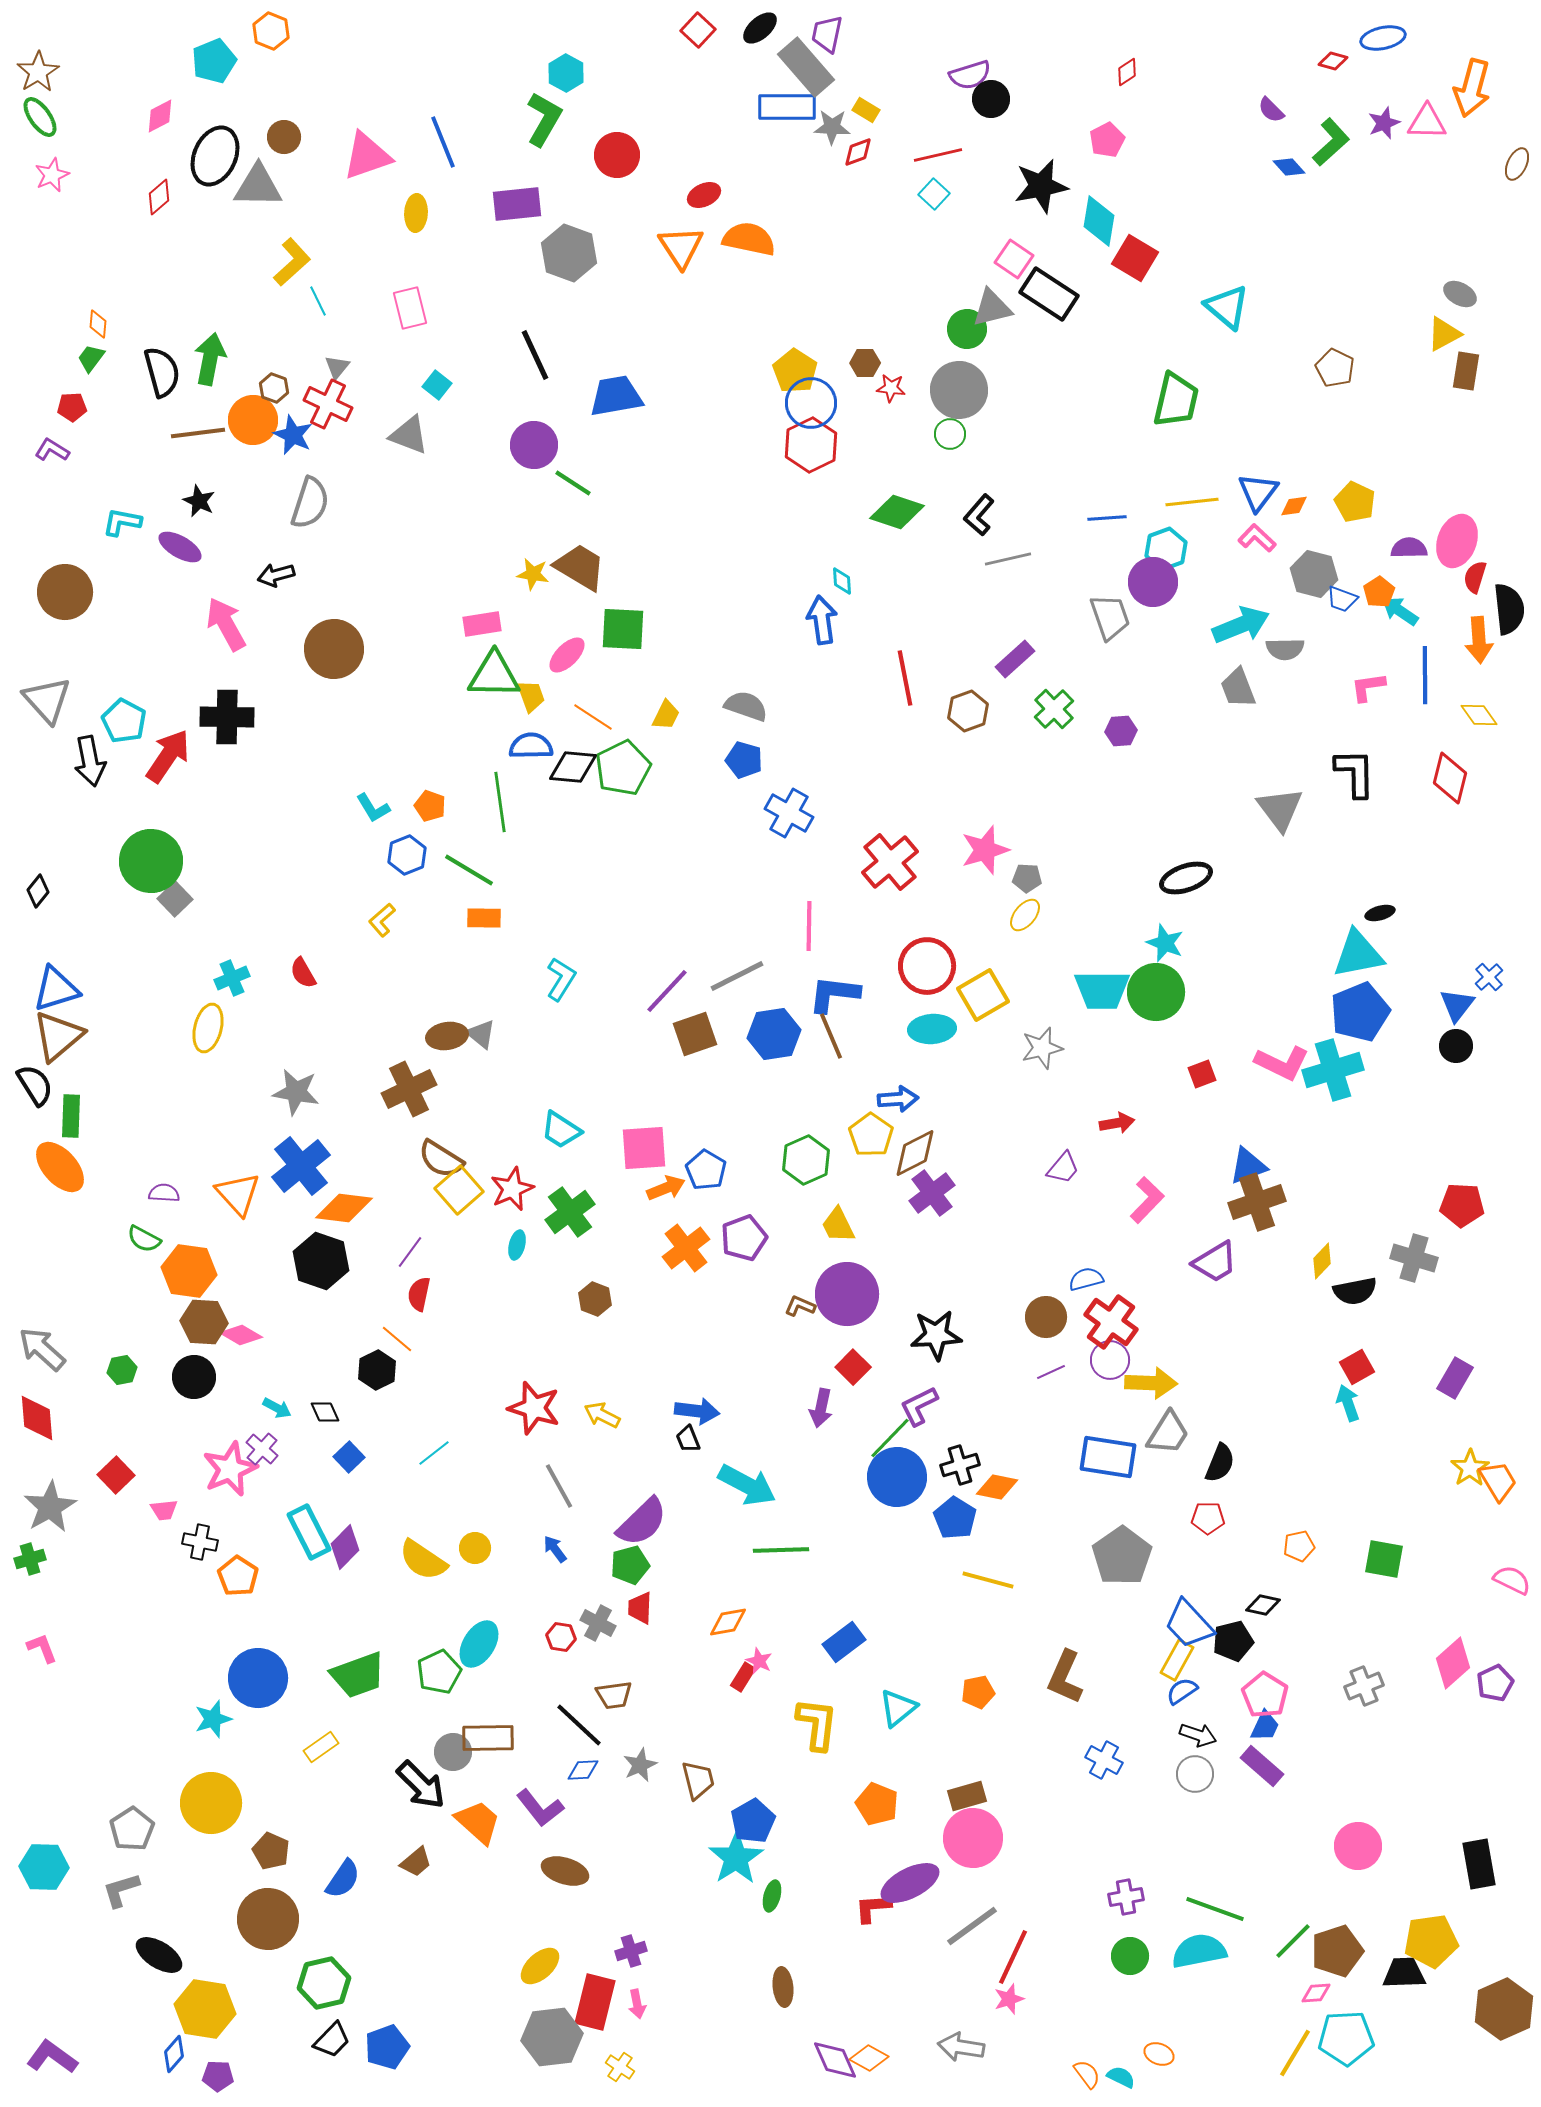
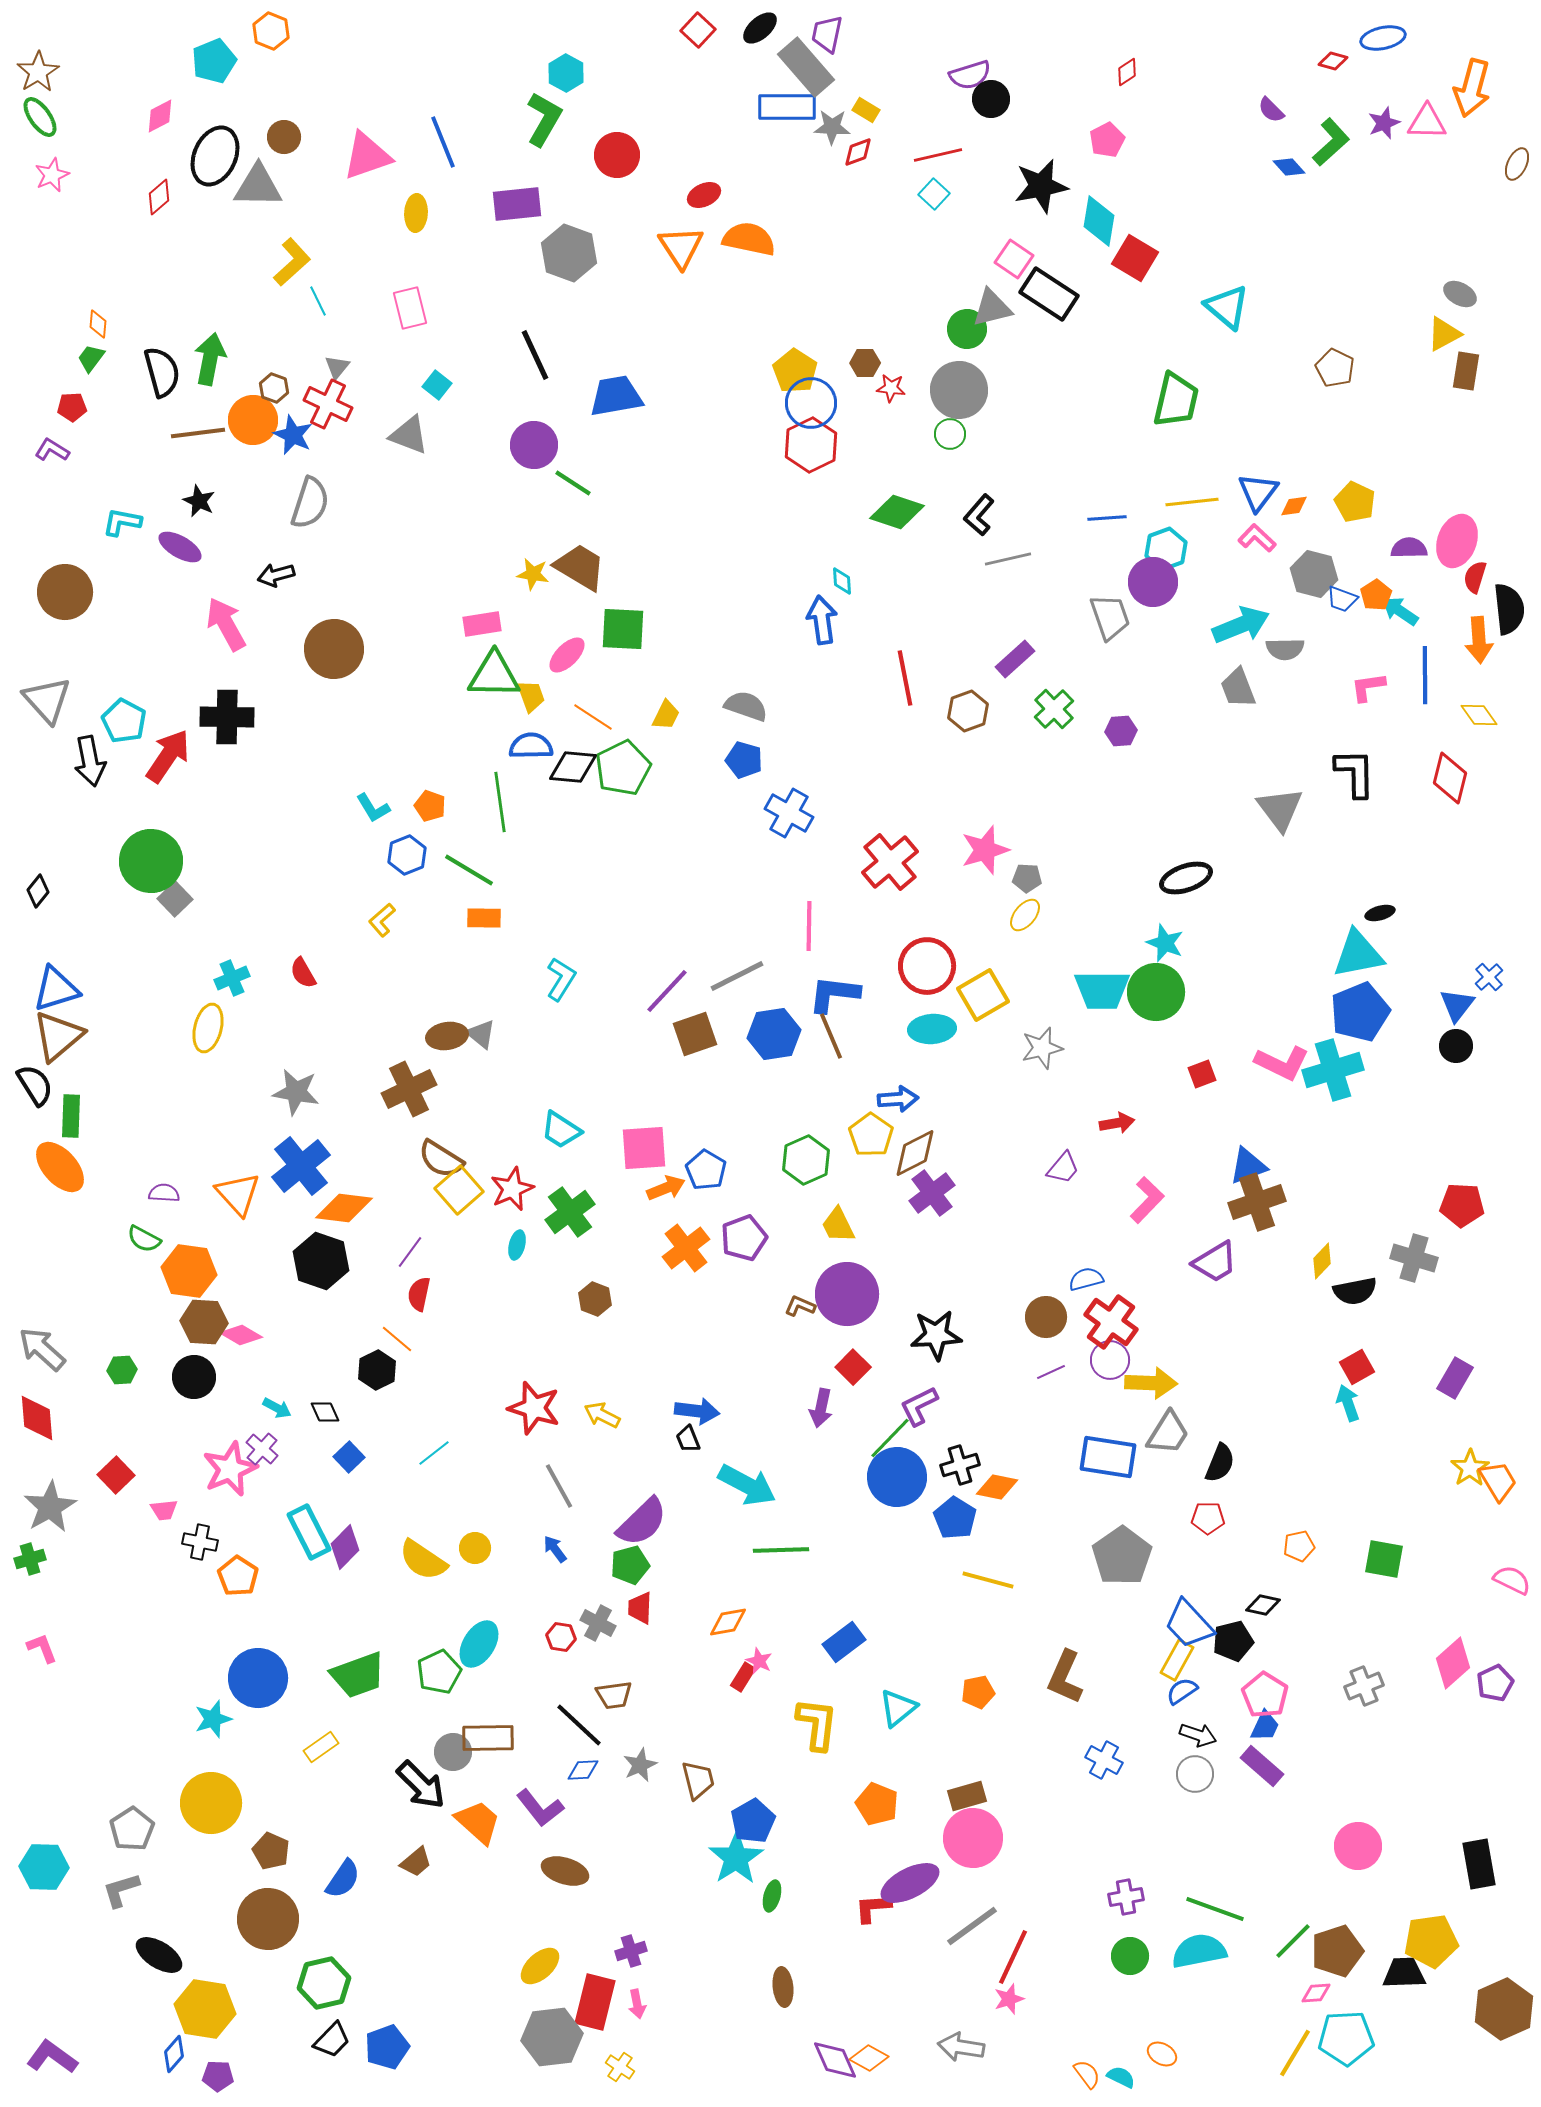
orange pentagon at (1379, 592): moved 3 px left, 3 px down
green hexagon at (122, 1370): rotated 8 degrees clockwise
orange ellipse at (1159, 2054): moved 3 px right; rotated 8 degrees clockwise
